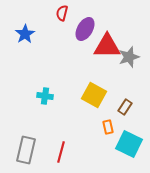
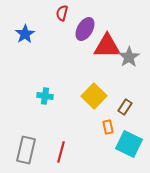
gray star: rotated 15 degrees counterclockwise
yellow square: moved 1 px down; rotated 15 degrees clockwise
